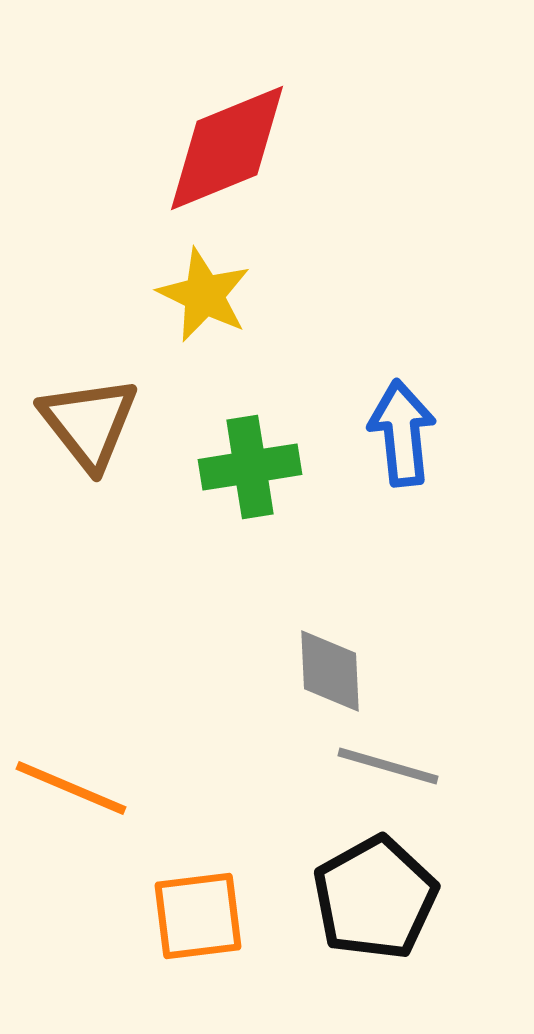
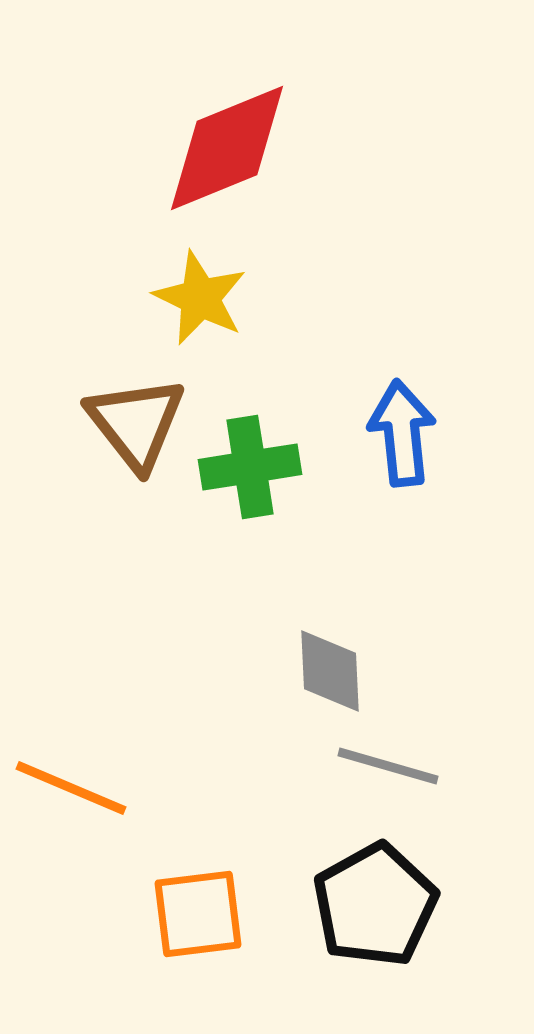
yellow star: moved 4 px left, 3 px down
brown triangle: moved 47 px right
black pentagon: moved 7 px down
orange square: moved 2 px up
